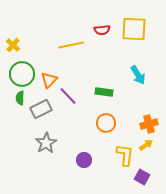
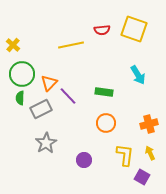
yellow square: rotated 16 degrees clockwise
orange triangle: moved 3 px down
yellow arrow: moved 4 px right, 8 px down; rotated 80 degrees counterclockwise
